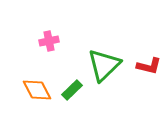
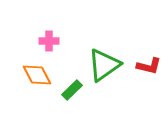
pink cross: rotated 12 degrees clockwise
green triangle: rotated 9 degrees clockwise
orange diamond: moved 15 px up
